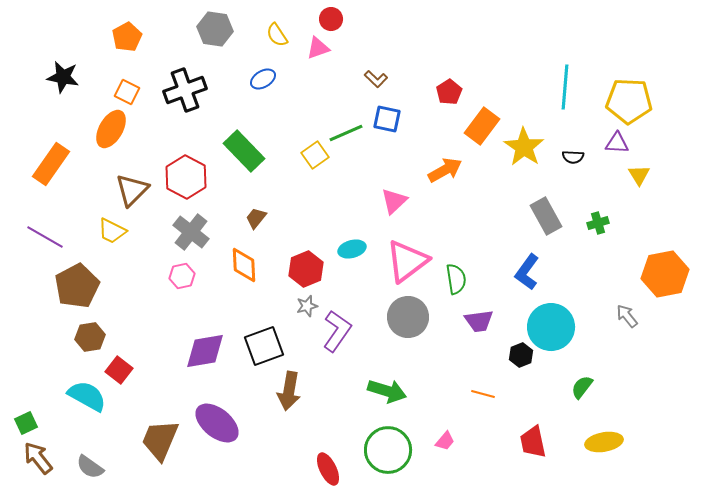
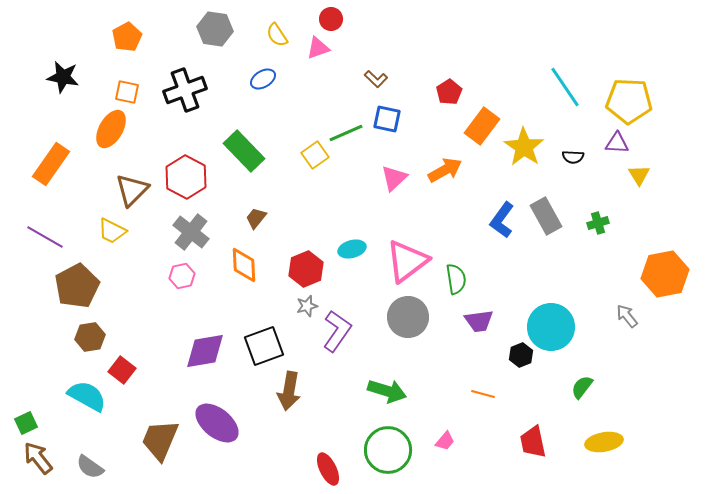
cyan line at (565, 87): rotated 39 degrees counterclockwise
orange square at (127, 92): rotated 15 degrees counterclockwise
pink triangle at (394, 201): moved 23 px up
blue L-shape at (527, 272): moved 25 px left, 52 px up
red square at (119, 370): moved 3 px right
